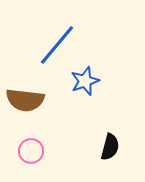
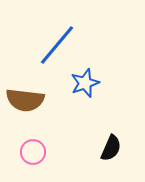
blue star: moved 2 px down
black semicircle: moved 1 px right, 1 px down; rotated 8 degrees clockwise
pink circle: moved 2 px right, 1 px down
